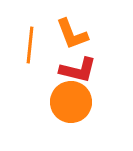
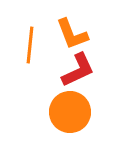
red L-shape: rotated 39 degrees counterclockwise
orange circle: moved 1 px left, 10 px down
